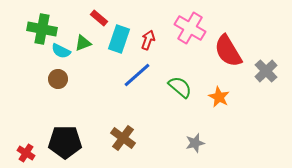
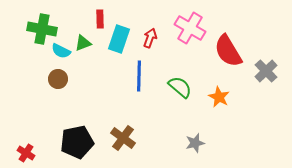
red rectangle: moved 1 px right, 1 px down; rotated 48 degrees clockwise
red arrow: moved 2 px right, 2 px up
blue line: moved 2 px right, 1 px down; rotated 48 degrees counterclockwise
black pentagon: moved 12 px right; rotated 12 degrees counterclockwise
